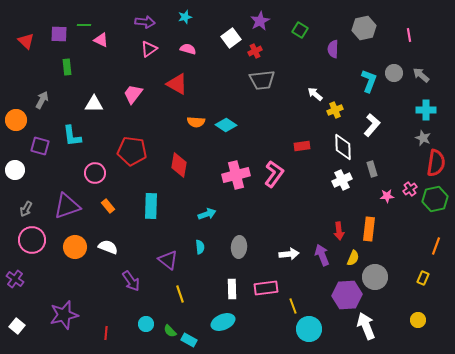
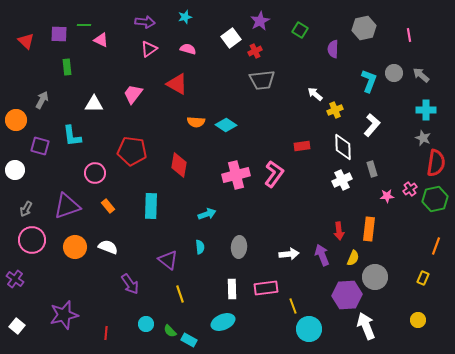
purple arrow at (131, 281): moved 1 px left, 3 px down
